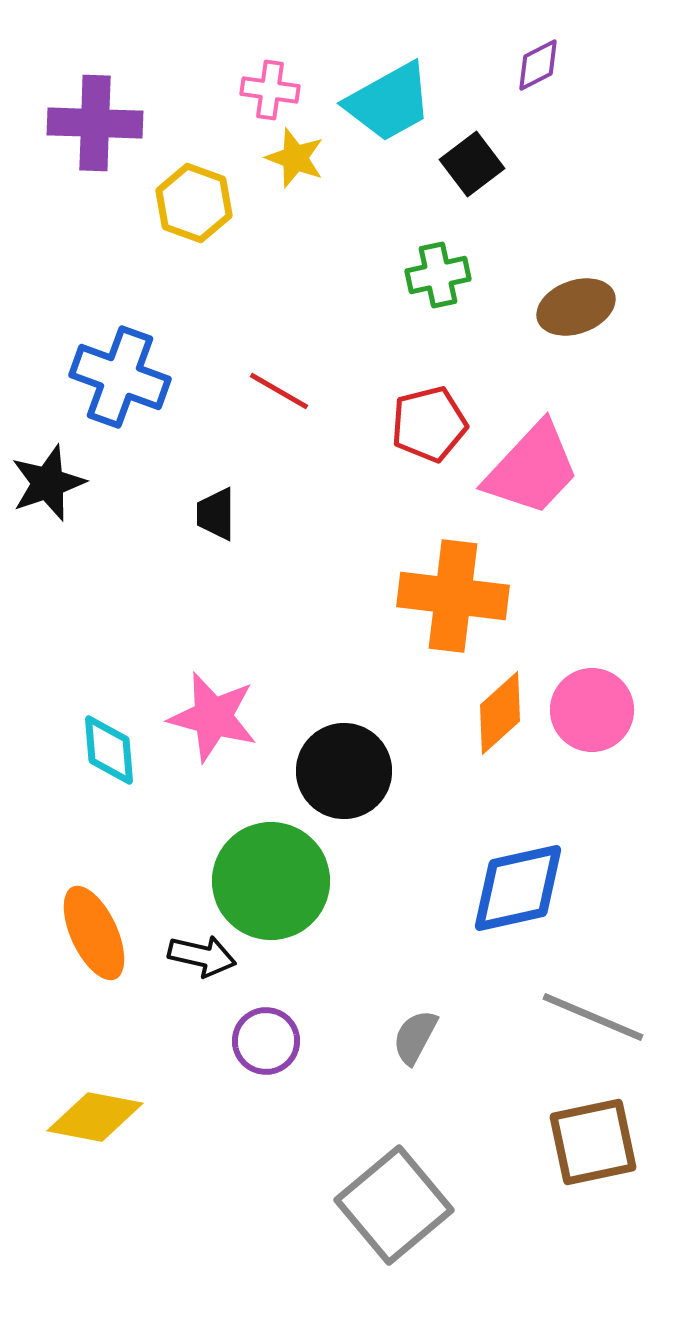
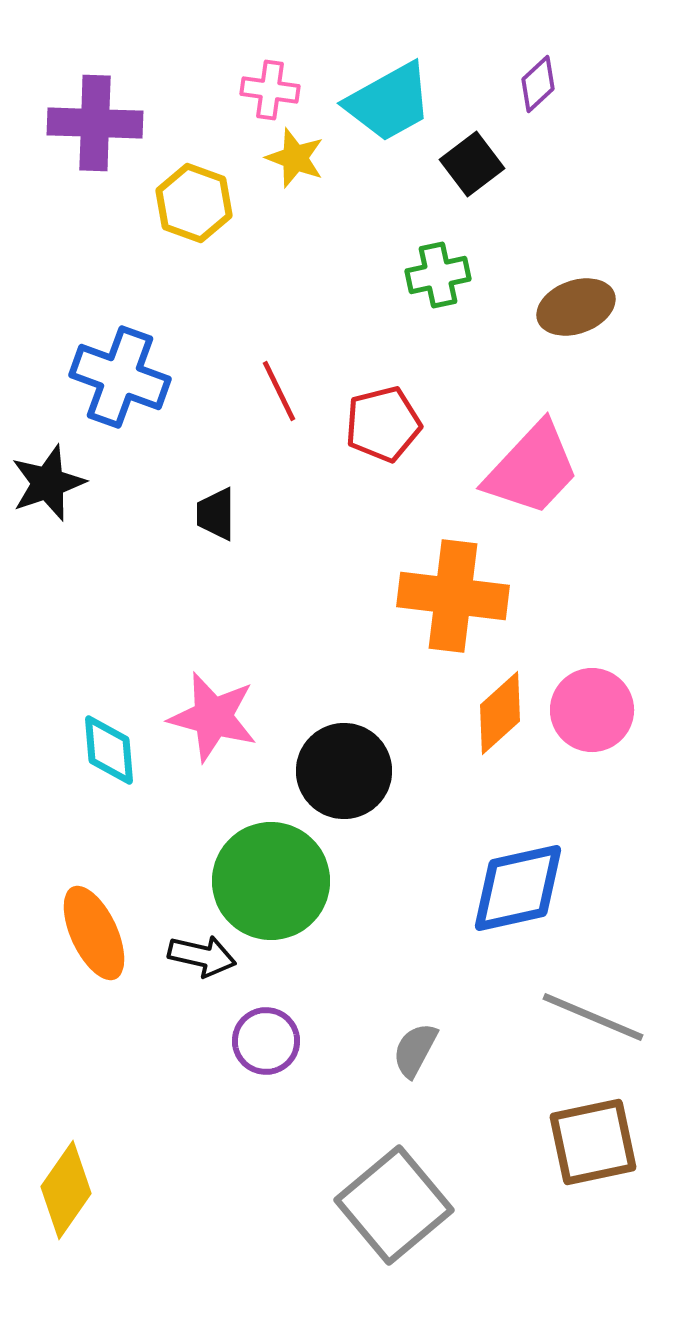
purple diamond: moved 19 px down; rotated 16 degrees counterclockwise
red line: rotated 34 degrees clockwise
red pentagon: moved 46 px left
gray semicircle: moved 13 px down
yellow diamond: moved 29 px left, 73 px down; rotated 66 degrees counterclockwise
